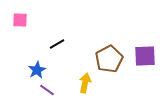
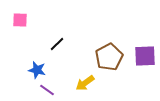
black line: rotated 14 degrees counterclockwise
brown pentagon: moved 2 px up
blue star: rotated 30 degrees counterclockwise
yellow arrow: rotated 138 degrees counterclockwise
